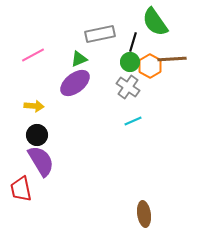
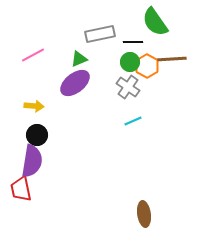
black line: rotated 72 degrees clockwise
orange hexagon: moved 3 px left
purple semicircle: moved 9 px left; rotated 40 degrees clockwise
